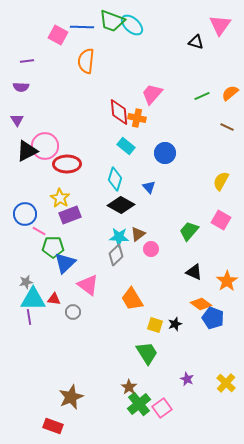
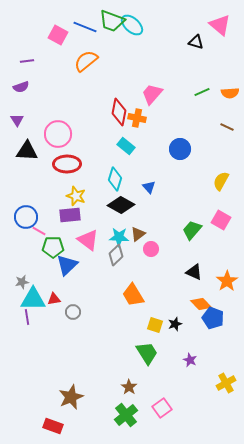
pink triangle at (220, 25): rotated 25 degrees counterclockwise
blue line at (82, 27): moved 3 px right; rotated 20 degrees clockwise
orange semicircle at (86, 61): rotated 45 degrees clockwise
purple semicircle at (21, 87): rotated 21 degrees counterclockwise
orange semicircle at (230, 93): rotated 144 degrees counterclockwise
green line at (202, 96): moved 4 px up
red diamond at (119, 112): rotated 16 degrees clockwise
pink circle at (45, 146): moved 13 px right, 12 px up
black triangle at (27, 151): rotated 30 degrees clockwise
blue circle at (165, 153): moved 15 px right, 4 px up
yellow star at (60, 198): moved 16 px right, 2 px up; rotated 12 degrees counterclockwise
blue circle at (25, 214): moved 1 px right, 3 px down
purple rectangle at (70, 215): rotated 15 degrees clockwise
green trapezoid at (189, 231): moved 3 px right, 1 px up
blue triangle at (65, 263): moved 2 px right, 2 px down
gray star at (26, 282): moved 4 px left
pink triangle at (88, 285): moved 45 px up
red triangle at (54, 299): rotated 16 degrees counterclockwise
orange trapezoid at (132, 299): moved 1 px right, 4 px up
orange diamond at (201, 304): rotated 10 degrees clockwise
purple line at (29, 317): moved 2 px left
purple star at (187, 379): moved 3 px right, 19 px up
yellow cross at (226, 383): rotated 18 degrees clockwise
green cross at (139, 404): moved 13 px left, 11 px down
